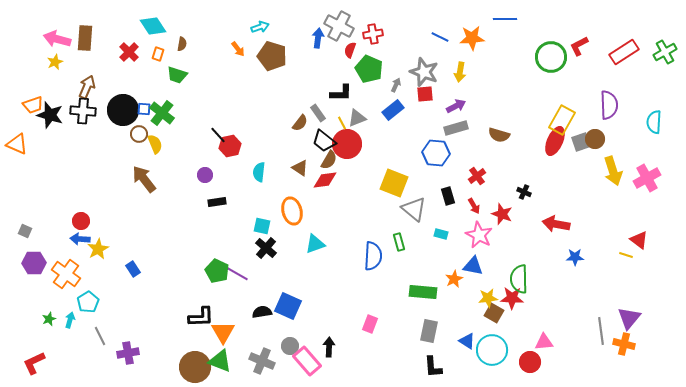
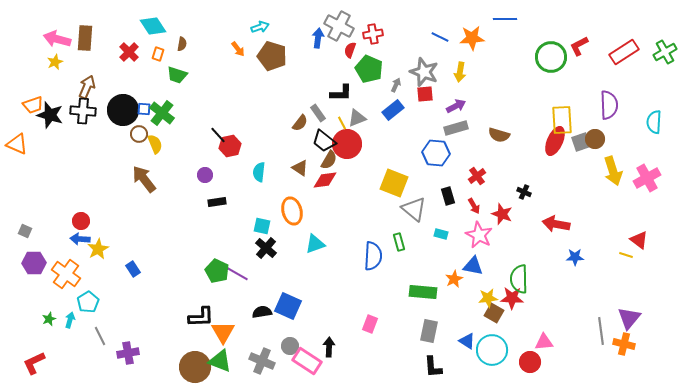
yellow rectangle at (562, 120): rotated 32 degrees counterclockwise
pink rectangle at (307, 361): rotated 16 degrees counterclockwise
